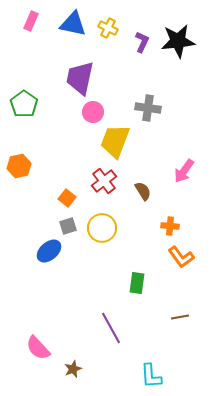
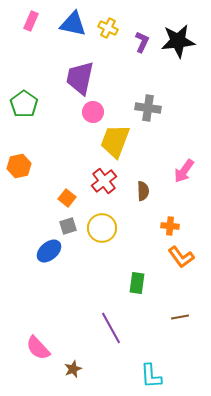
brown semicircle: rotated 30 degrees clockwise
